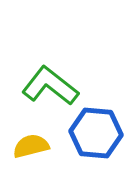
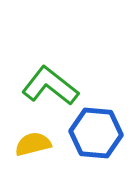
yellow semicircle: moved 2 px right, 2 px up
